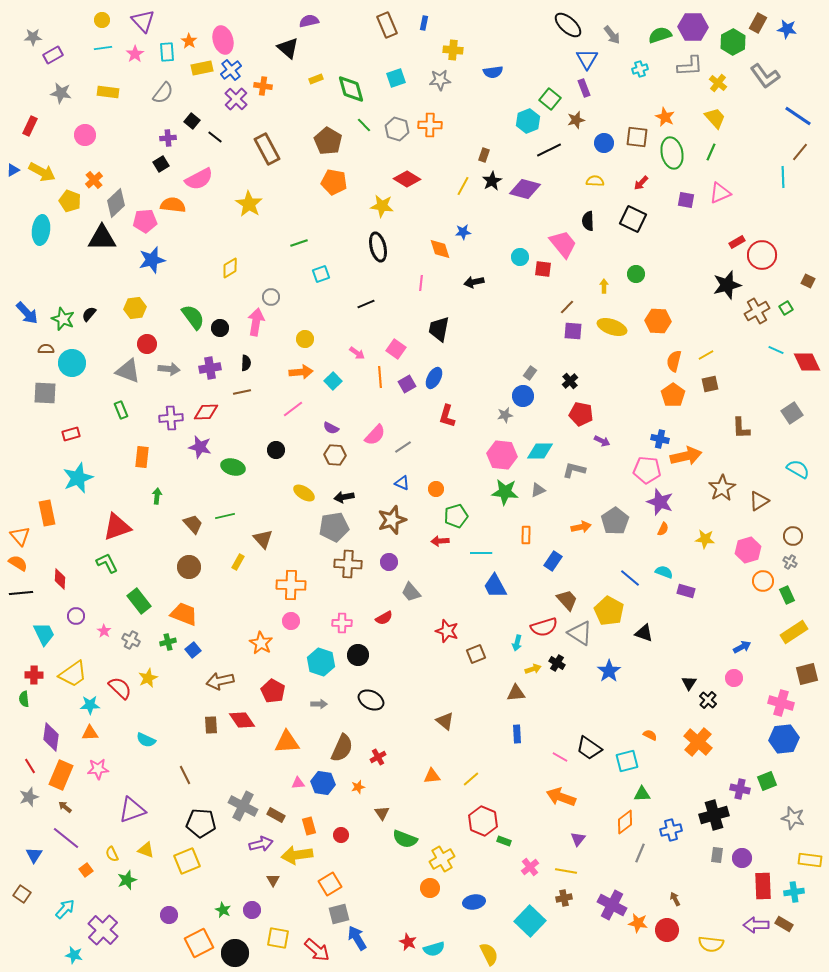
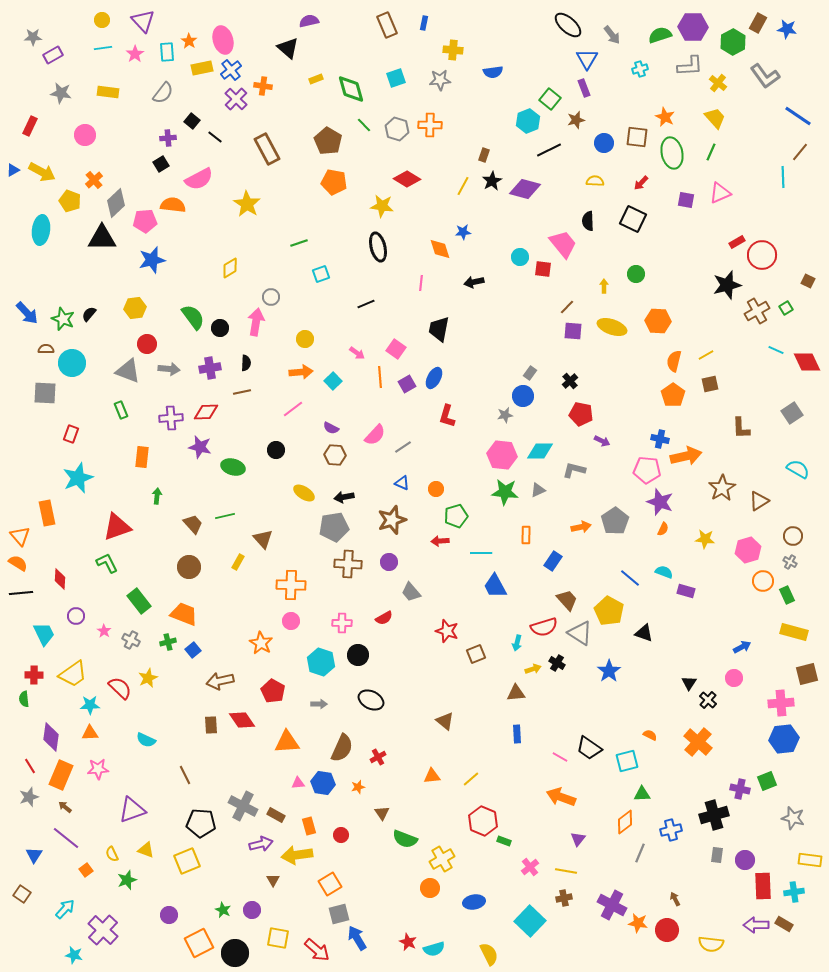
yellow star at (249, 204): moved 2 px left
red rectangle at (71, 434): rotated 54 degrees counterclockwise
yellow rectangle at (794, 632): rotated 48 degrees clockwise
pink cross at (781, 703): rotated 20 degrees counterclockwise
purple circle at (742, 858): moved 3 px right, 2 px down
